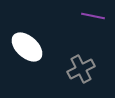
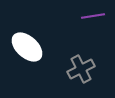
purple line: rotated 20 degrees counterclockwise
